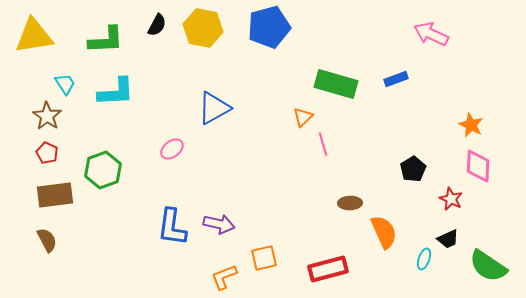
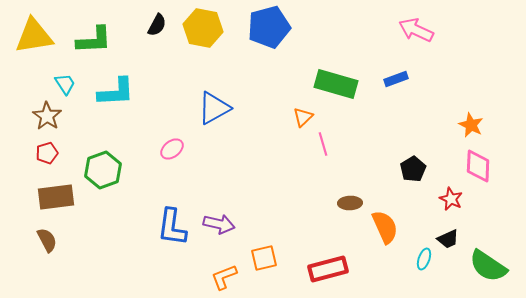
pink arrow: moved 15 px left, 4 px up
green L-shape: moved 12 px left
red pentagon: rotated 30 degrees clockwise
brown rectangle: moved 1 px right, 2 px down
orange semicircle: moved 1 px right, 5 px up
